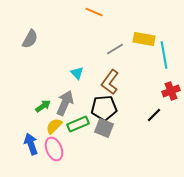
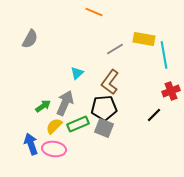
cyan triangle: rotated 32 degrees clockwise
pink ellipse: rotated 60 degrees counterclockwise
